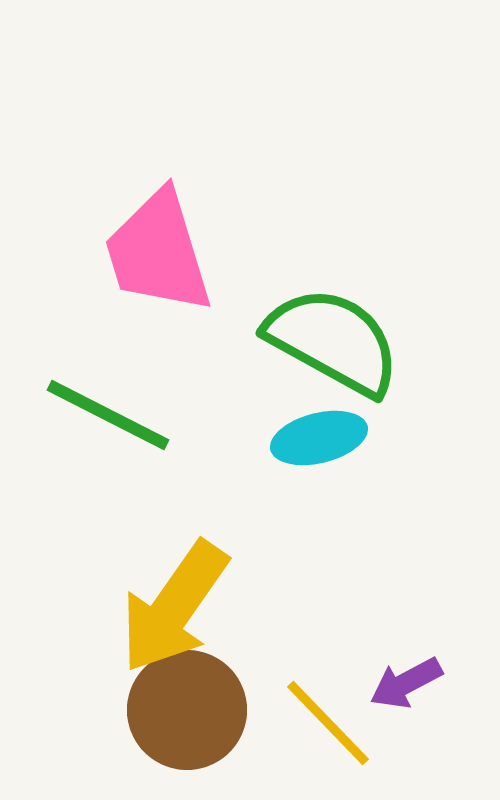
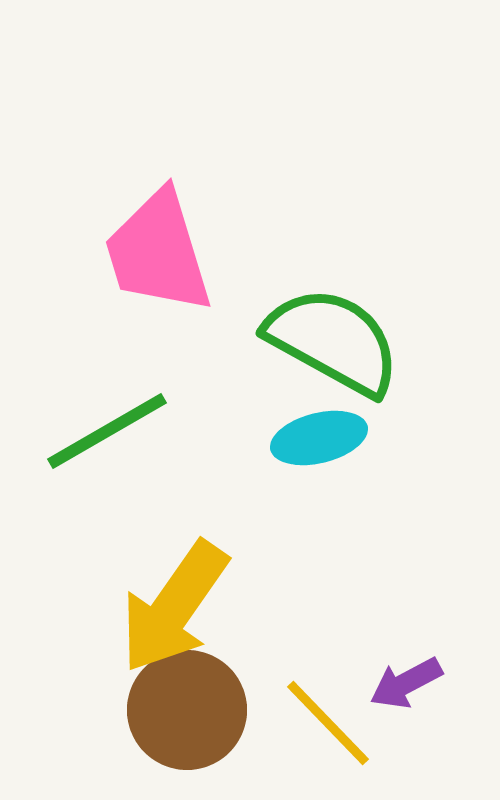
green line: moved 1 px left, 16 px down; rotated 57 degrees counterclockwise
